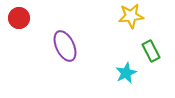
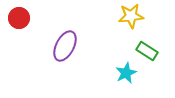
purple ellipse: rotated 52 degrees clockwise
green rectangle: moved 4 px left; rotated 30 degrees counterclockwise
